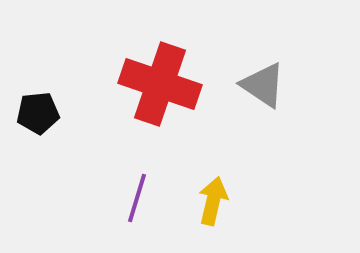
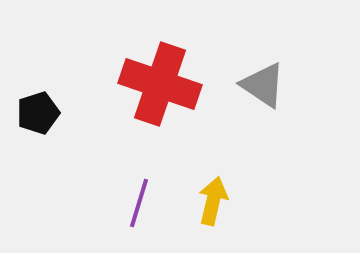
black pentagon: rotated 12 degrees counterclockwise
purple line: moved 2 px right, 5 px down
